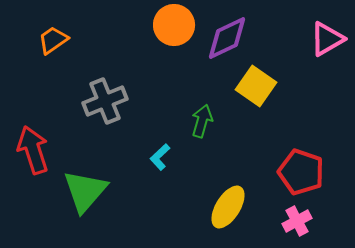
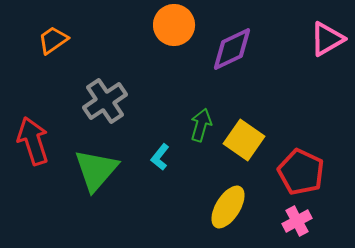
purple diamond: moved 5 px right, 11 px down
yellow square: moved 12 px left, 54 px down
gray cross: rotated 12 degrees counterclockwise
green arrow: moved 1 px left, 4 px down
red arrow: moved 9 px up
cyan L-shape: rotated 8 degrees counterclockwise
red pentagon: rotated 6 degrees clockwise
green triangle: moved 11 px right, 21 px up
